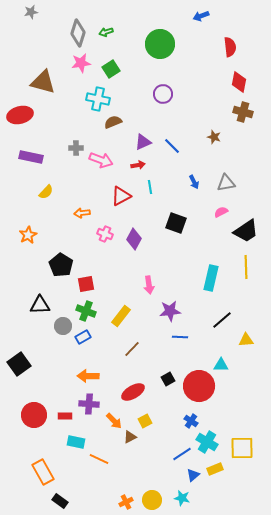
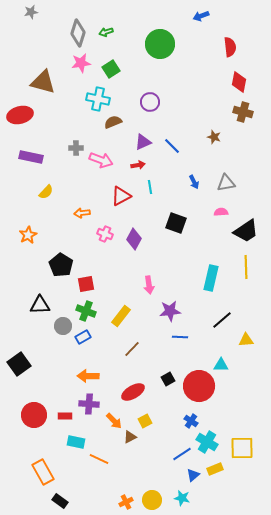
purple circle at (163, 94): moved 13 px left, 8 px down
pink semicircle at (221, 212): rotated 24 degrees clockwise
